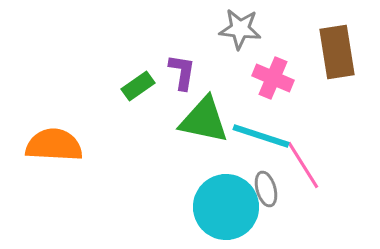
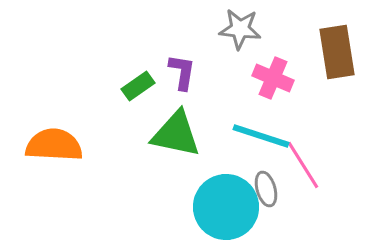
green triangle: moved 28 px left, 14 px down
